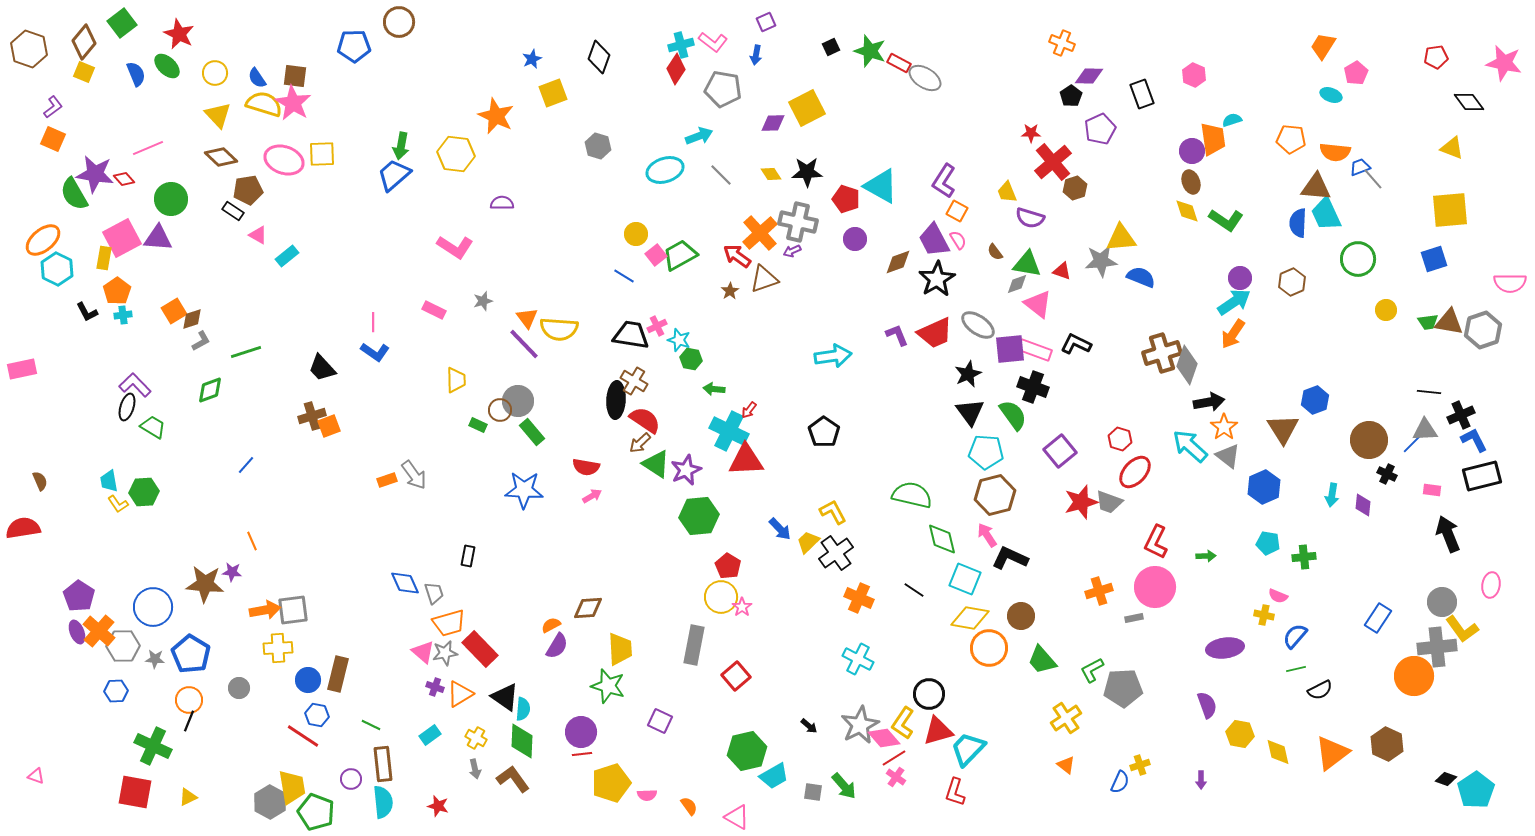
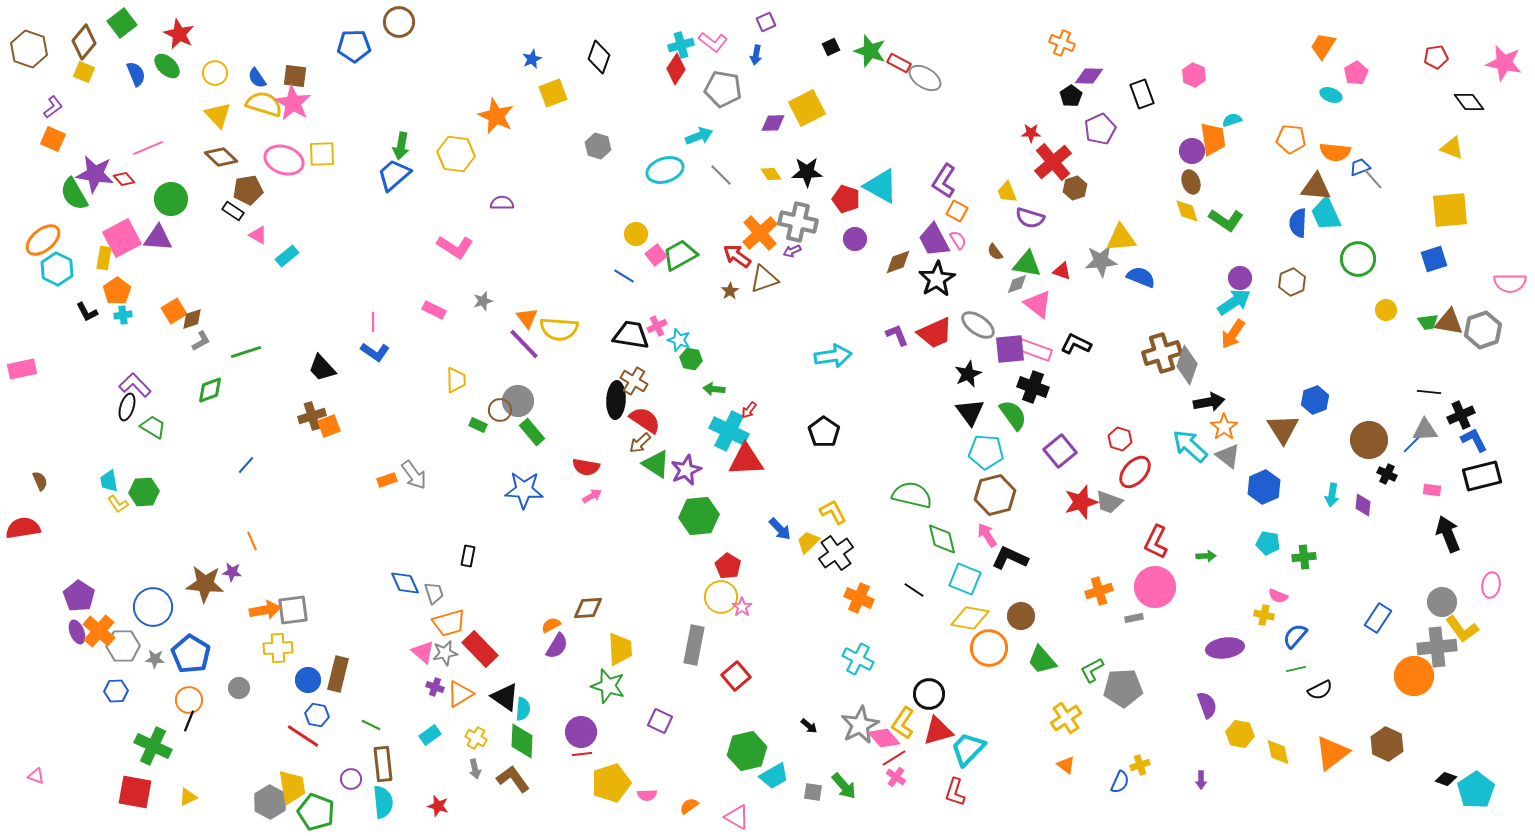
orange semicircle at (689, 806): rotated 90 degrees counterclockwise
